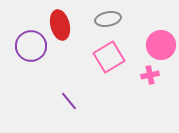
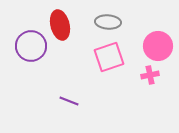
gray ellipse: moved 3 px down; rotated 15 degrees clockwise
pink circle: moved 3 px left, 1 px down
pink square: rotated 12 degrees clockwise
purple line: rotated 30 degrees counterclockwise
